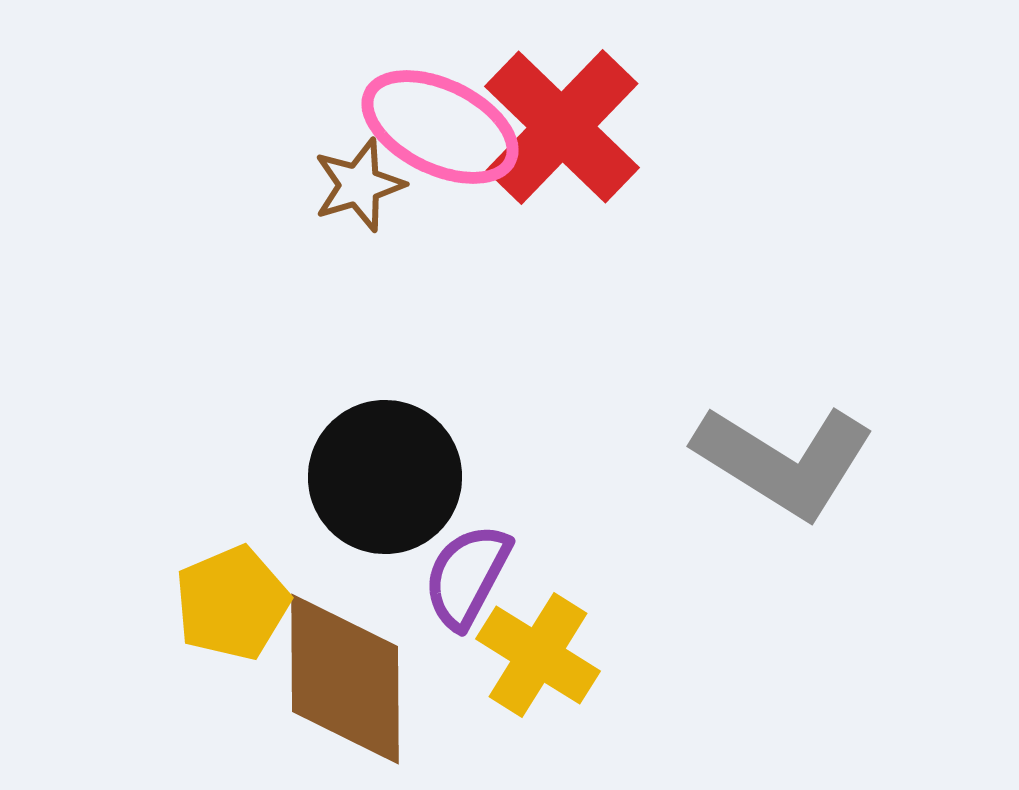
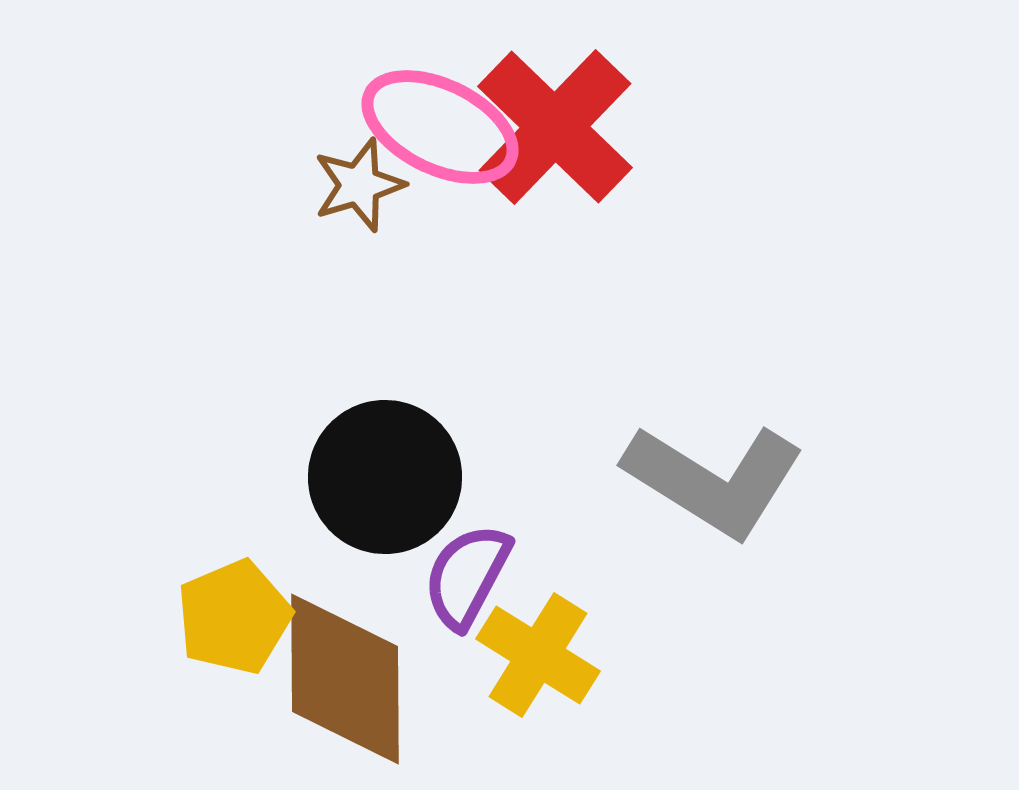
red cross: moved 7 px left
gray L-shape: moved 70 px left, 19 px down
yellow pentagon: moved 2 px right, 14 px down
